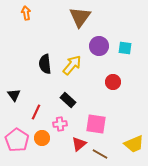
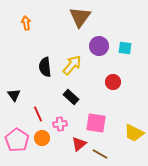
orange arrow: moved 10 px down
black semicircle: moved 3 px down
black rectangle: moved 3 px right, 3 px up
red line: moved 2 px right, 2 px down; rotated 49 degrees counterclockwise
pink square: moved 1 px up
yellow trapezoid: moved 11 px up; rotated 50 degrees clockwise
